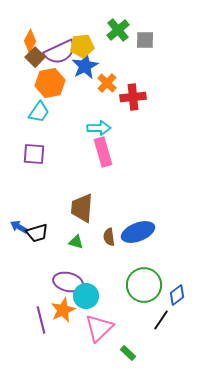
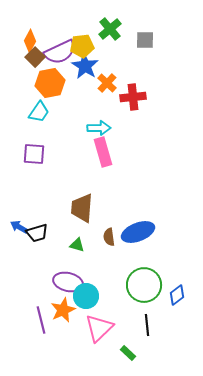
green cross: moved 8 px left, 1 px up
blue star: rotated 12 degrees counterclockwise
green triangle: moved 1 px right, 3 px down
black line: moved 14 px left, 5 px down; rotated 40 degrees counterclockwise
